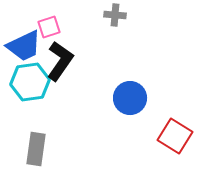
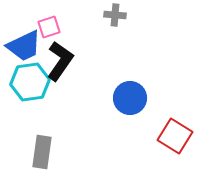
gray rectangle: moved 6 px right, 3 px down
